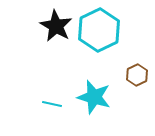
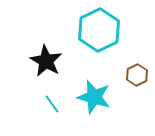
black star: moved 10 px left, 35 px down
cyan line: rotated 42 degrees clockwise
